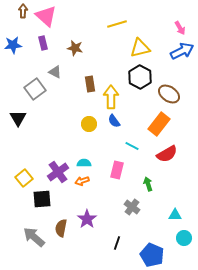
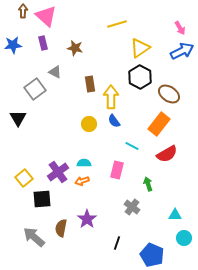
yellow triangle: rotated 20 degrees counterclockwise
